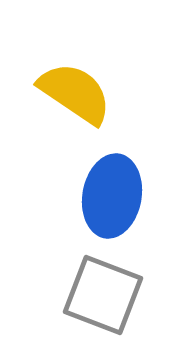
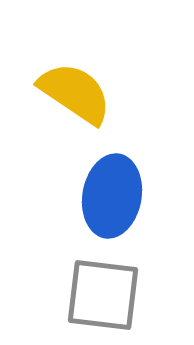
gray square: rotated 14 degrees counterclockwise
